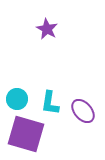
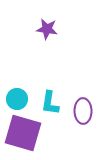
purple star: rotated 20 degrees counterclockwise
purple ellipse: rotated 40 degrees clockwise
purple square: moved 3 px left, 1 px up
